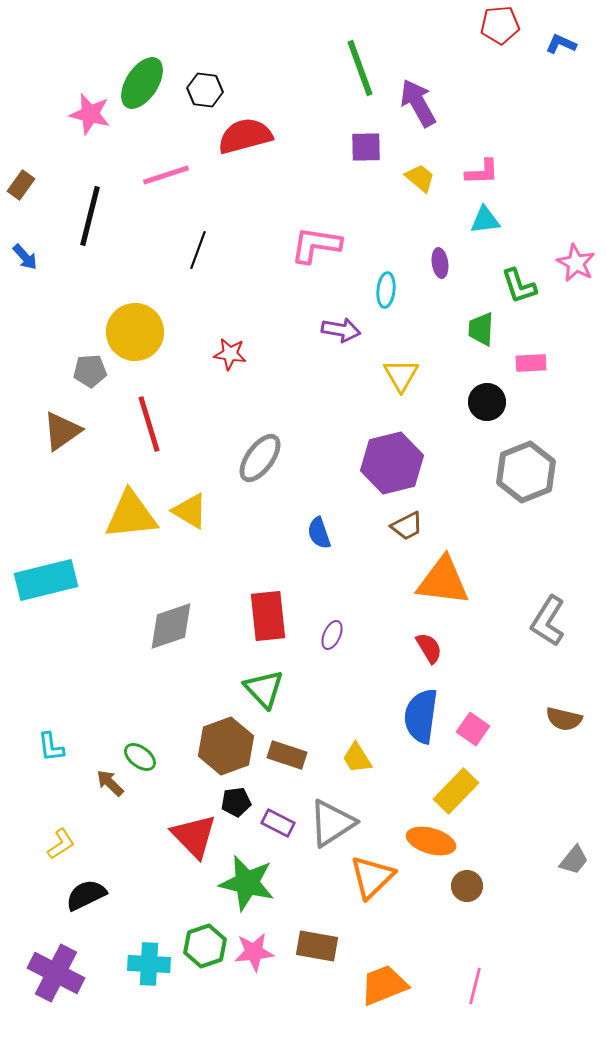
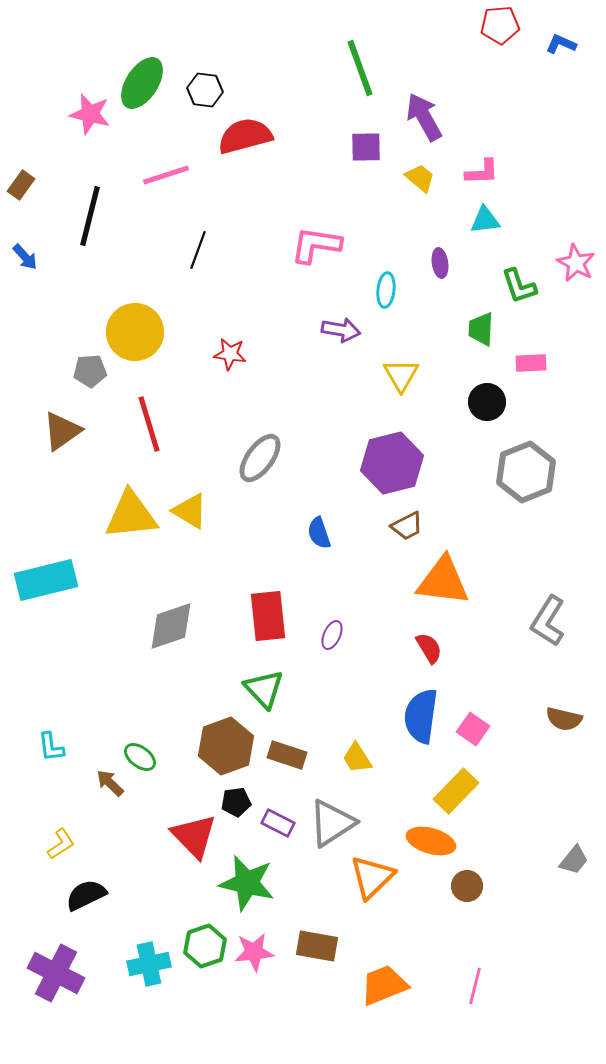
purple arrow at (418, 103): moved 6 px right, 14 px down
cyan cross at (149, 964): rotated 15 degrees counterclockwise
